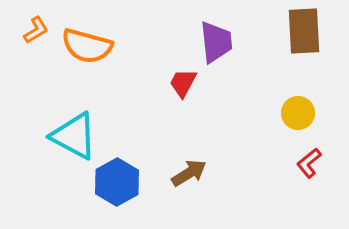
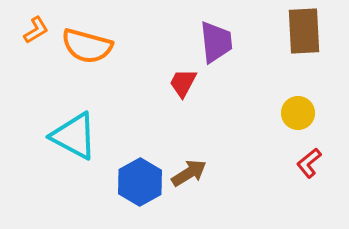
blue hexagon: moved 23 px right
